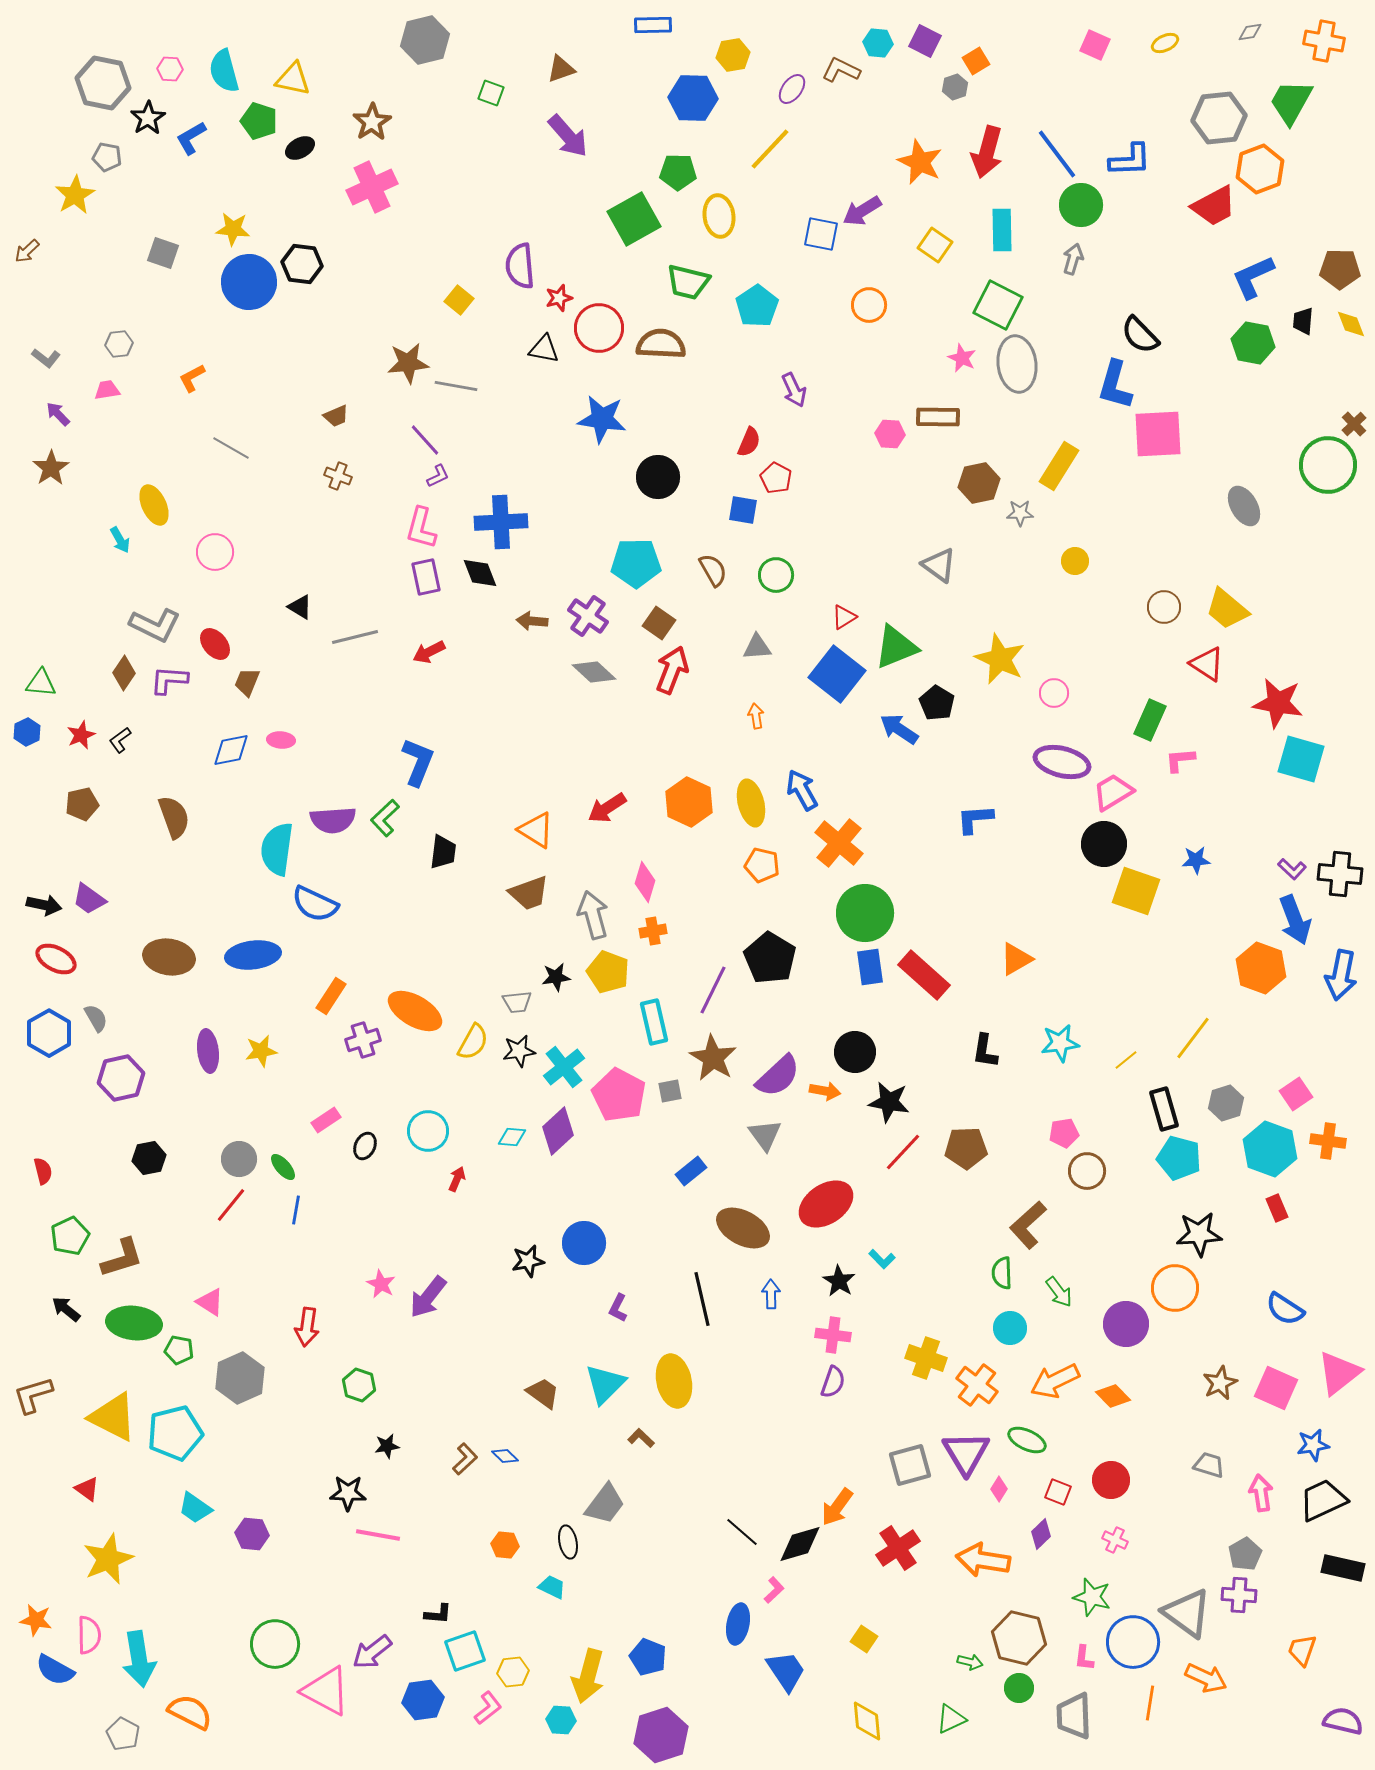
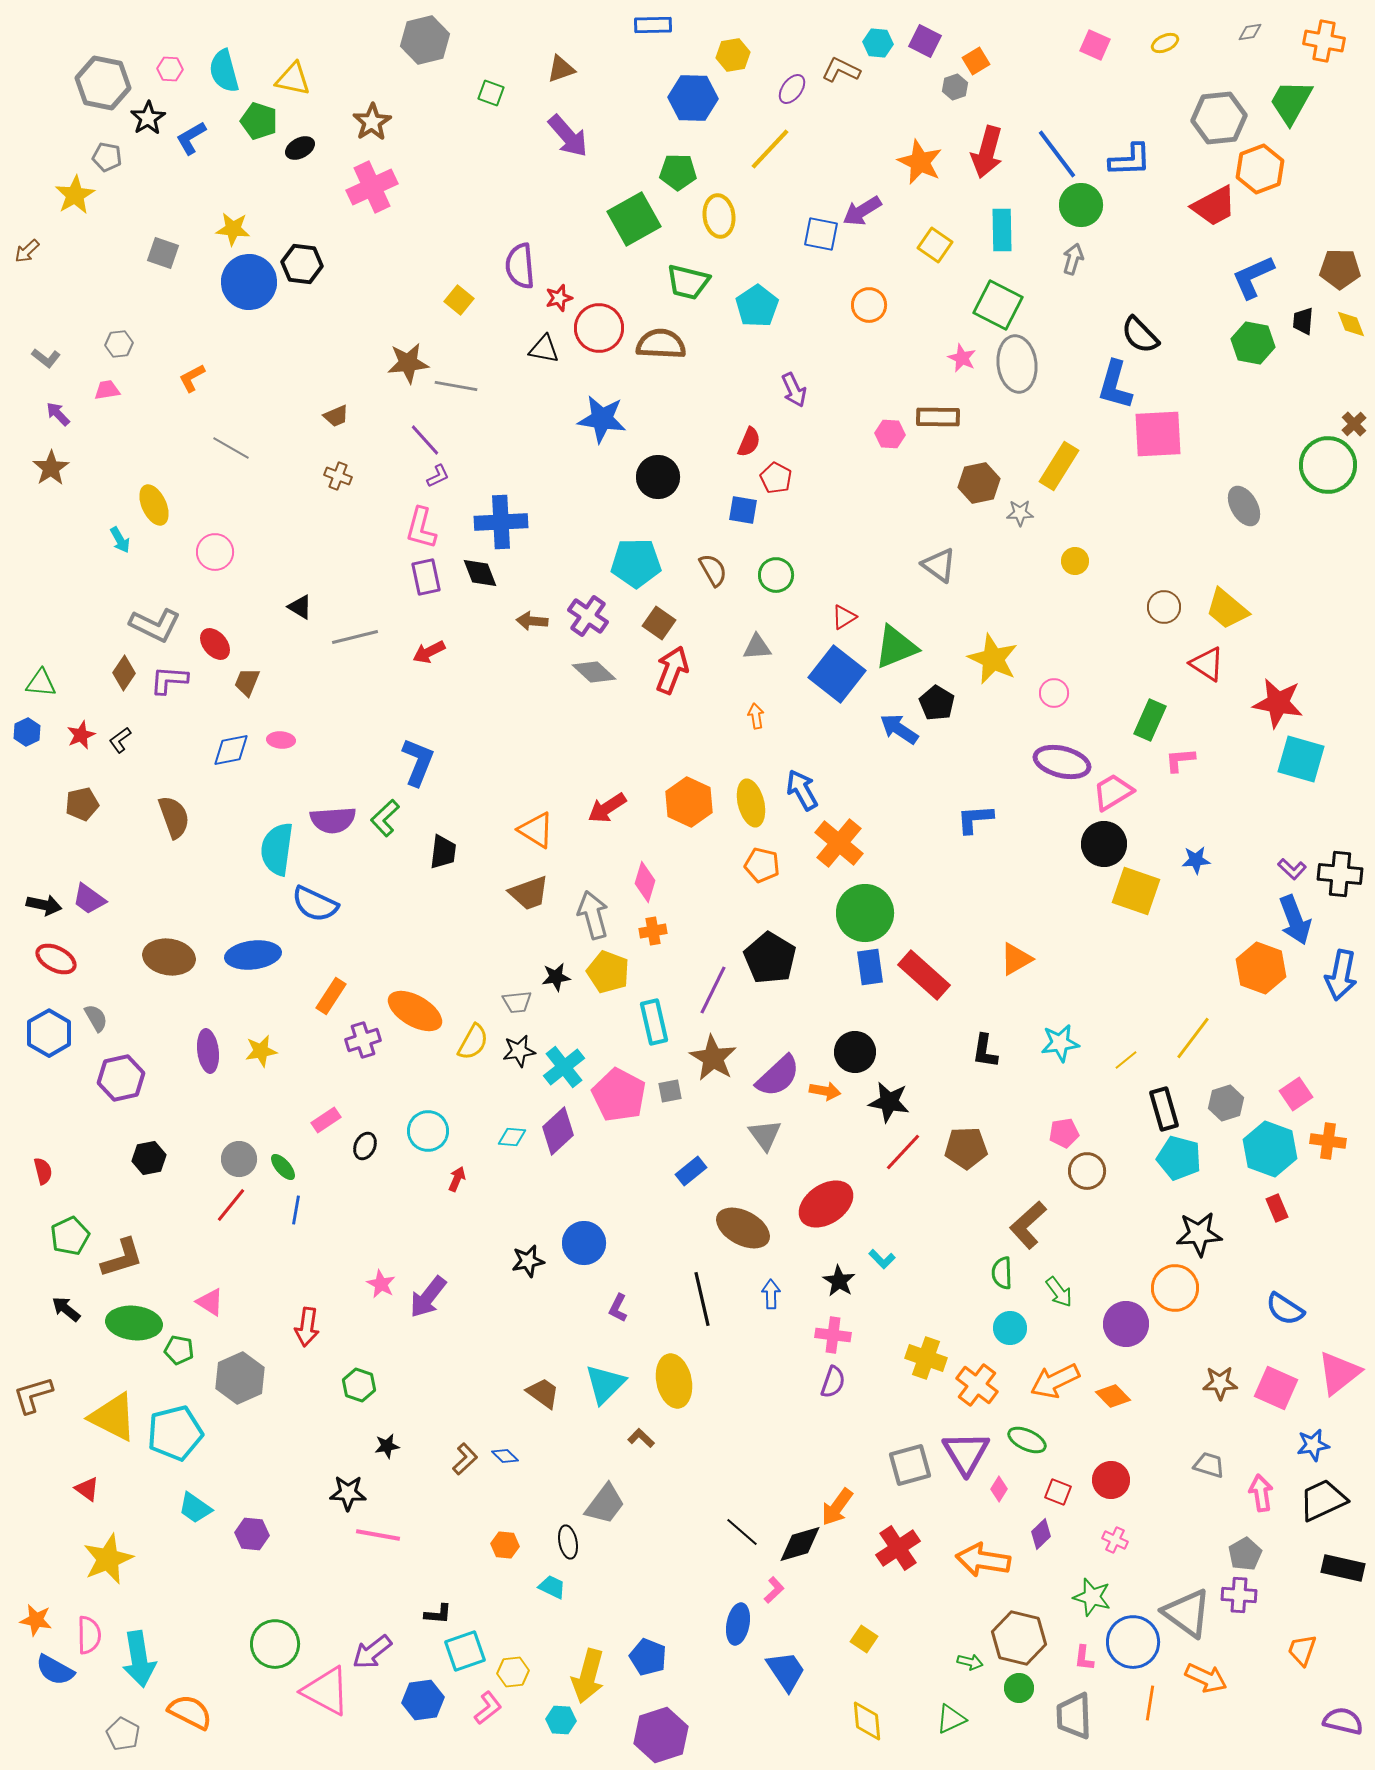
yellow star at (1000, 659): moved 7 px left
brown star at (1220, 1383): rotated 24 degrees clockwise
